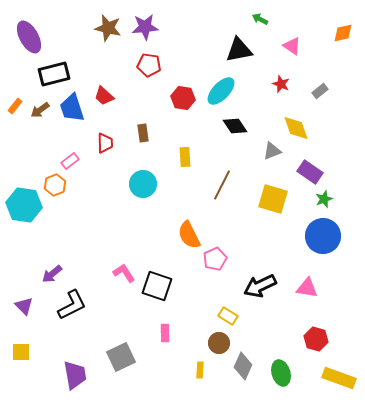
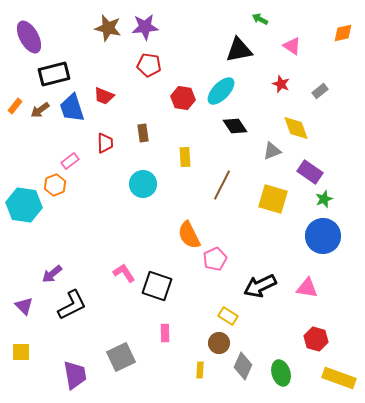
red trapezoid at (104, 96): rotated 20 degrees counterclockwise
